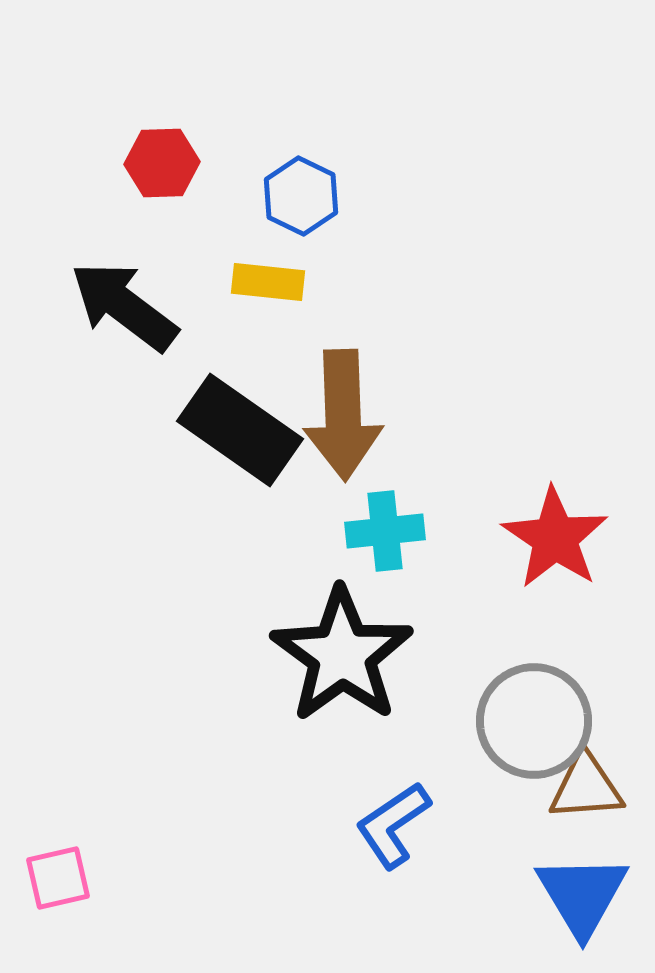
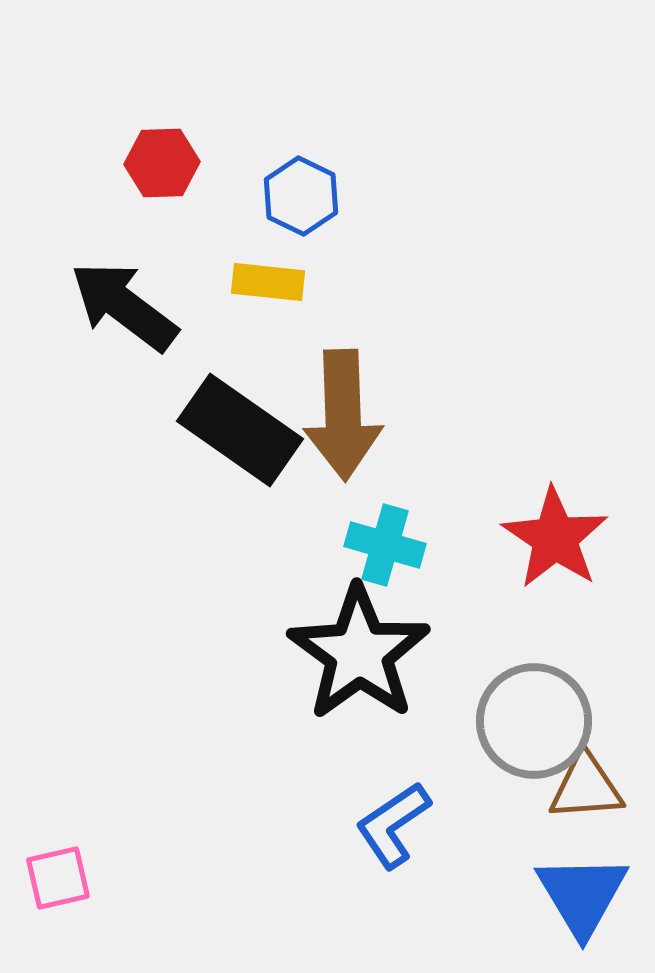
cyan cross: moved 14 px down; rotated 22 degrees clockwise
black star: moved 17 px right, 2 px up
